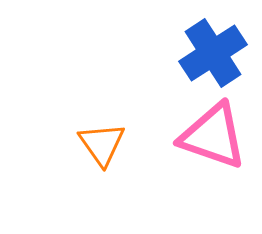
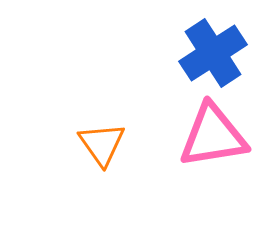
pink triangle: rotated 28 degrees counterclockwise
